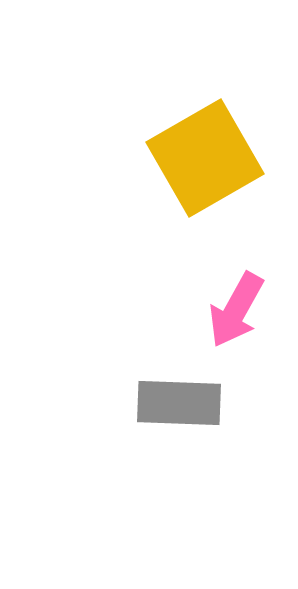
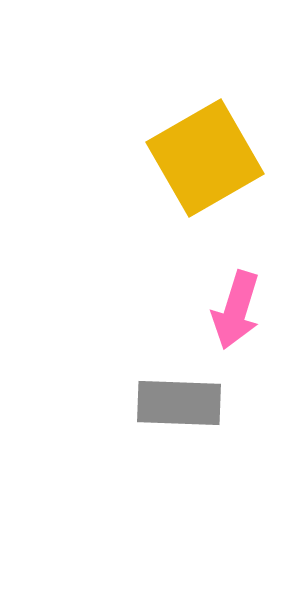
pink arrow: rotated 12 degrees counterclockwise
